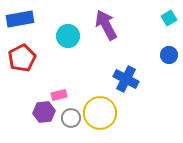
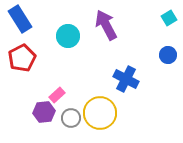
blue rectangle: rotated 68 degrees clockwise
blue circle: moved 1 px left
pink rectangle: moved 2 px left; rotated 28 degrees counterclockwise
